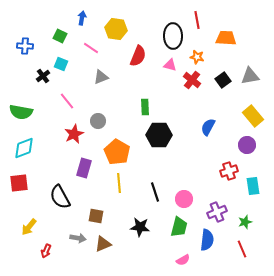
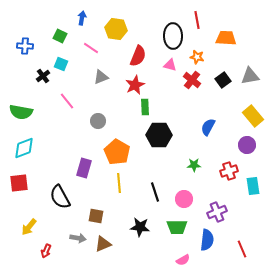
red star at (74, 134): moved 61 px right, 49 px up
green star at (245, 222): moved 51 px left, 57 px up; rotated 16 degrees clockwise
green trapezoid at (179, 227): moved 2 px left; rotated 75 degrees clockwise
